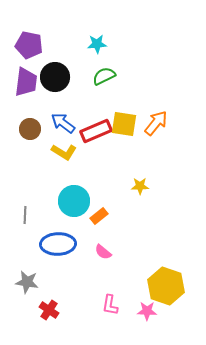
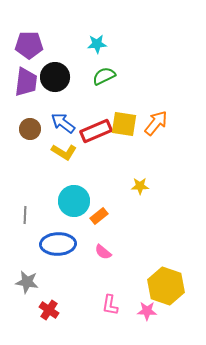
purple pentagon: rotated 12 degrees counterclockwise
